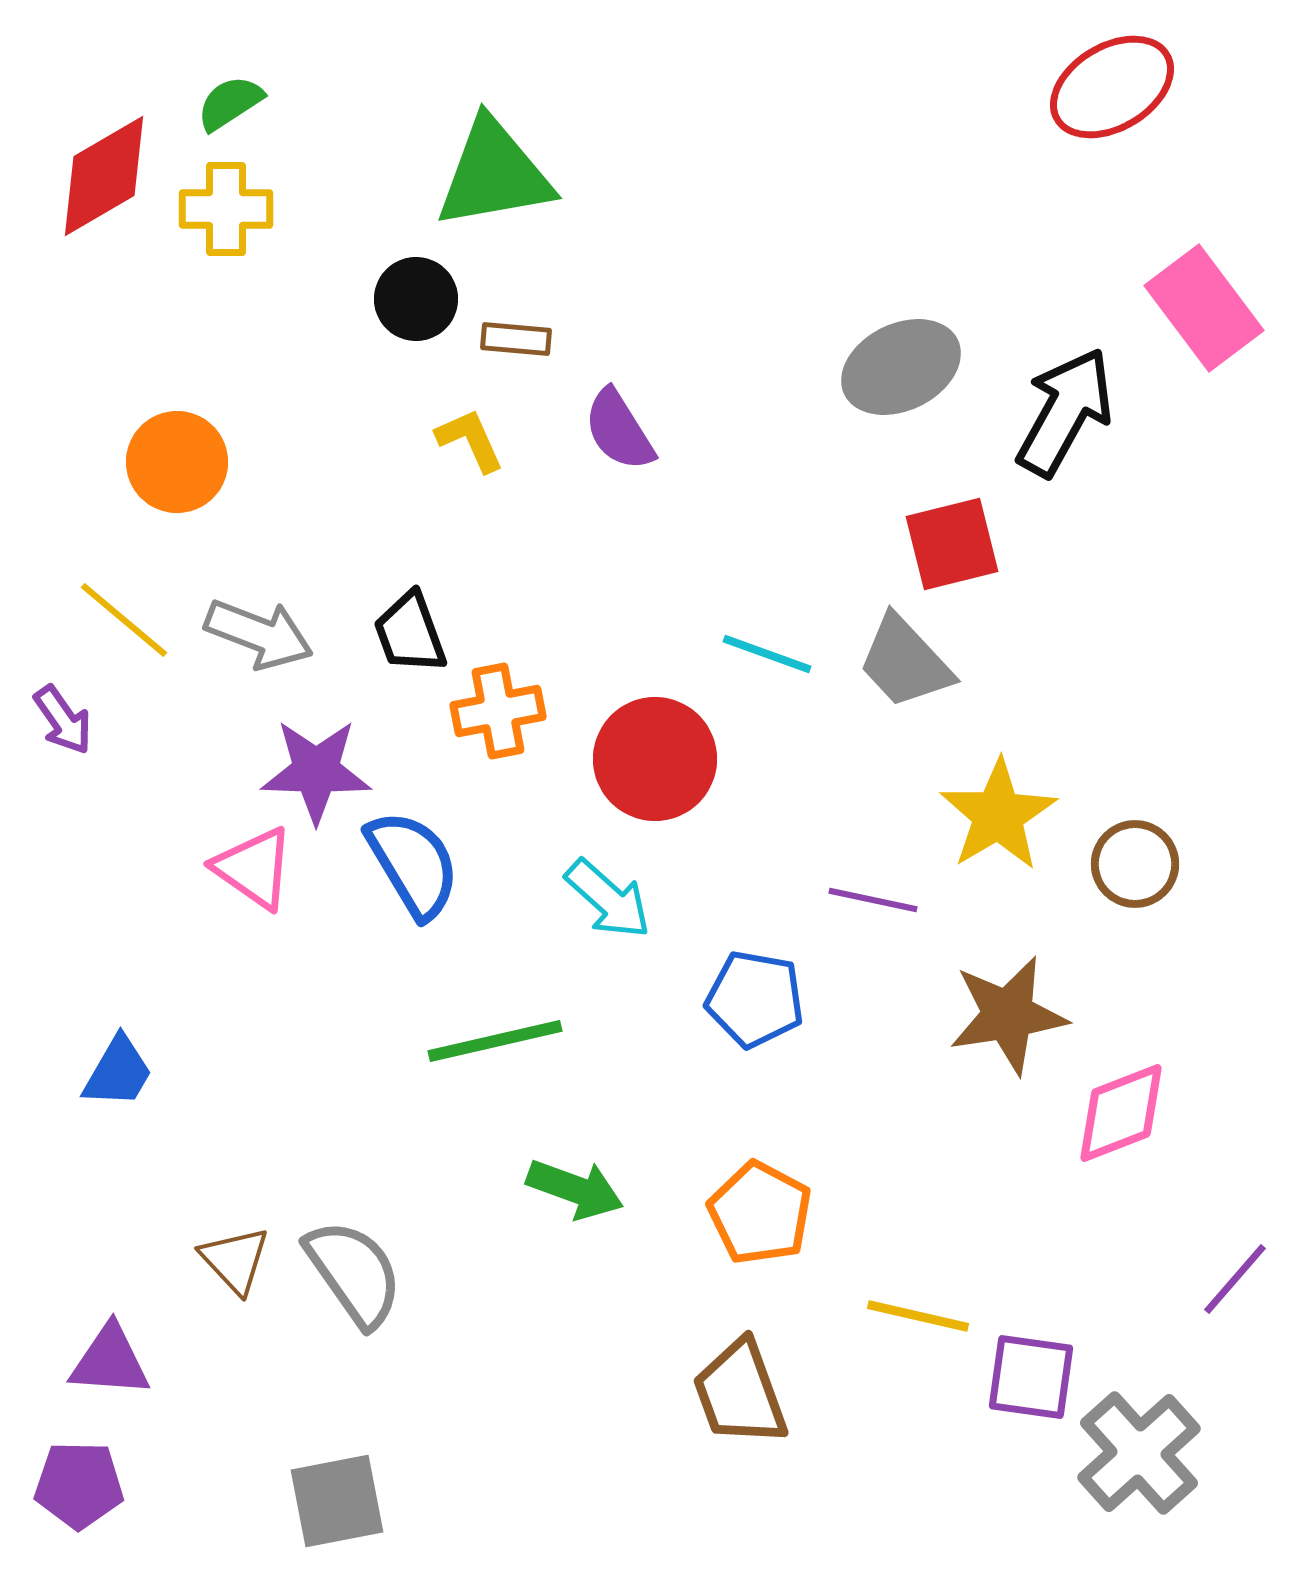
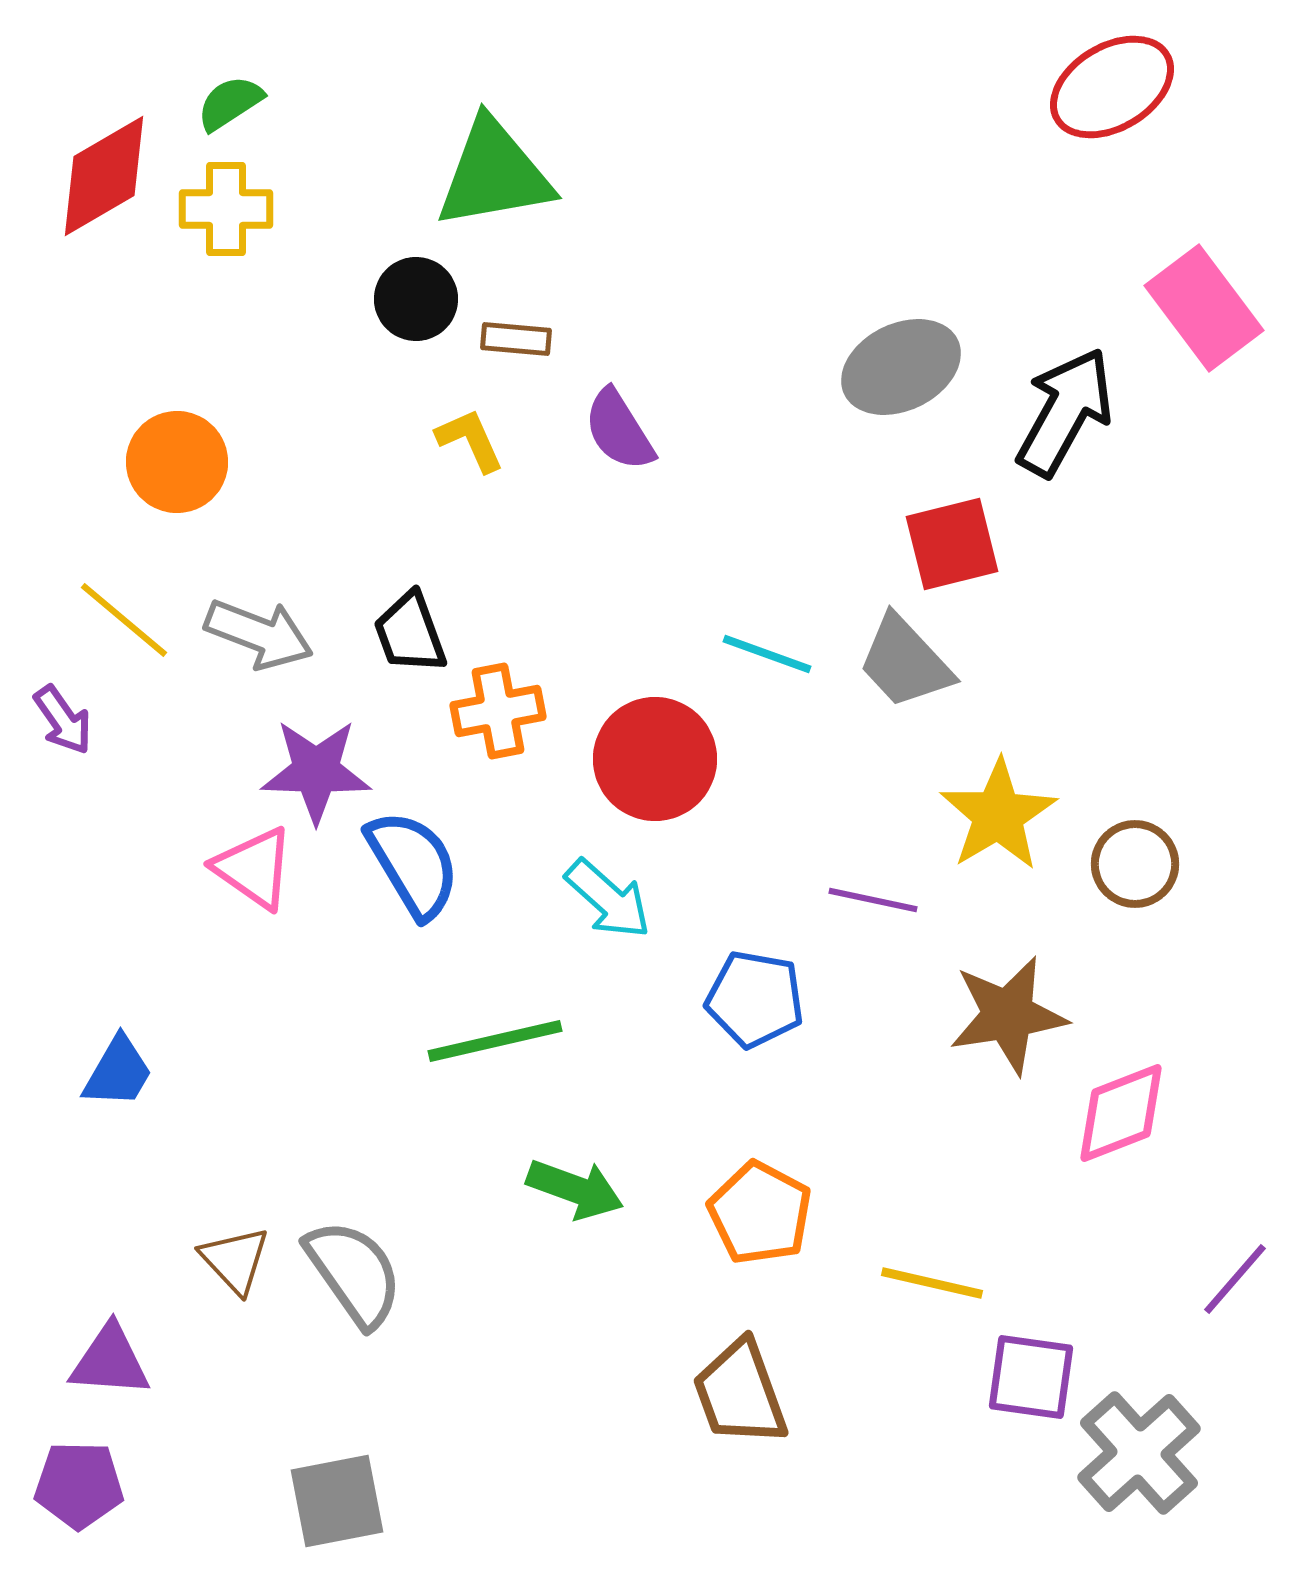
yellow line at (918, 1316): moved 14 px right, 33 px up
